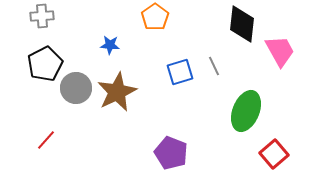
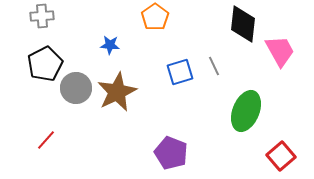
black diamond: moved 1 px right
red square: moved 7 px right, 2 px down
